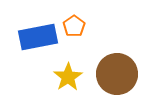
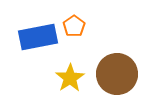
yellow star: moved 2 px right, 1 px down
